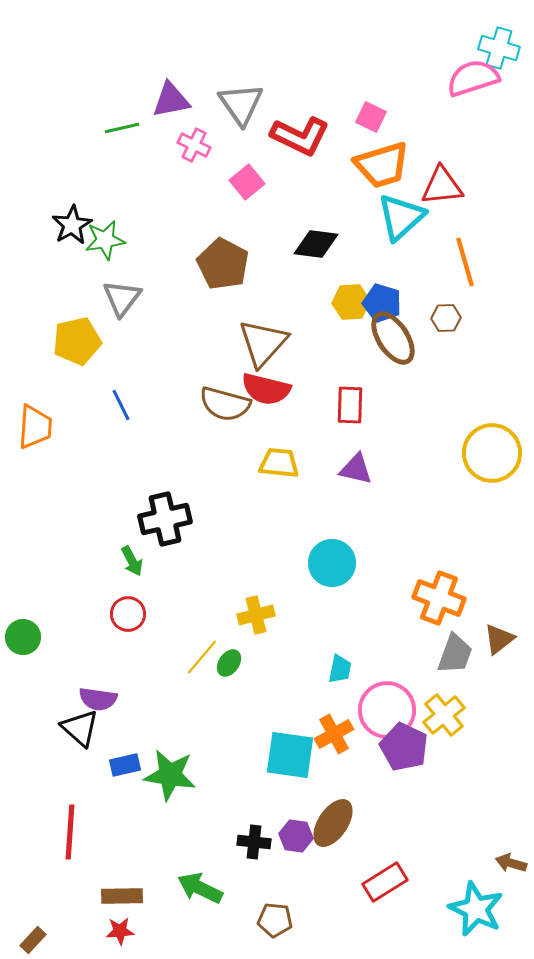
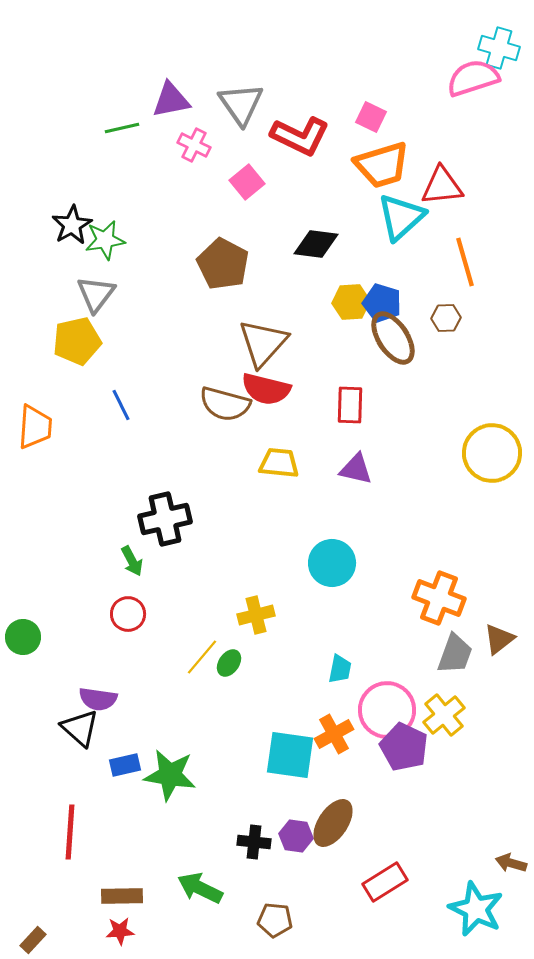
gray triangle at (122, 298): moved 26 px left, 4 px up
